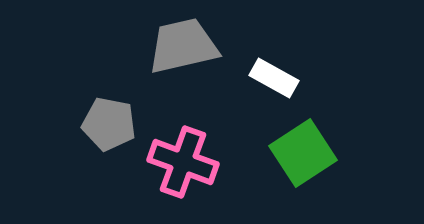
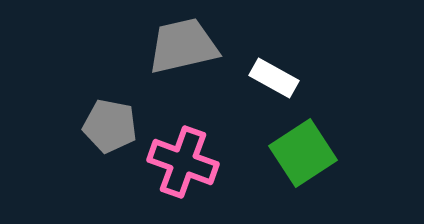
gray pentagon: moved 1 px right, 2 px down
